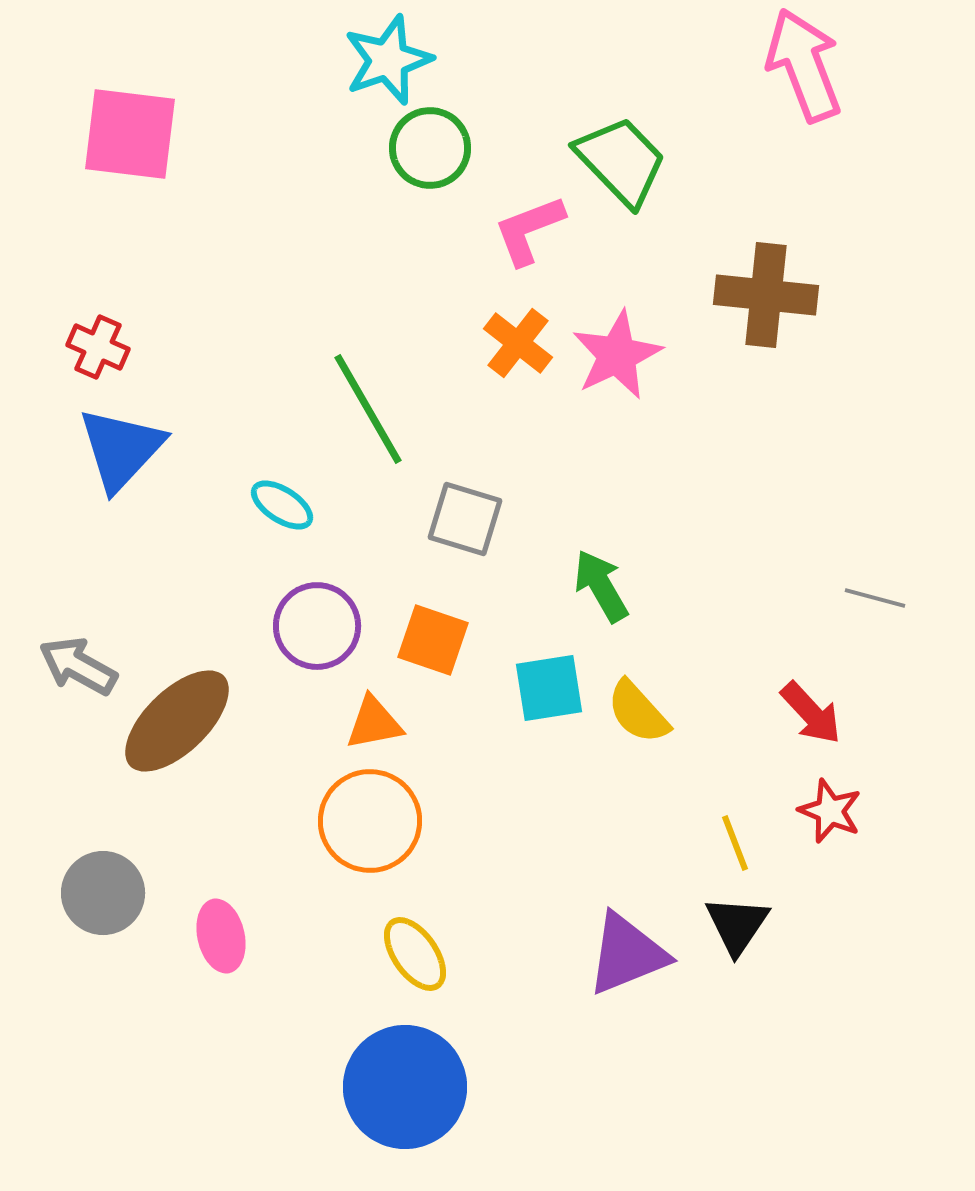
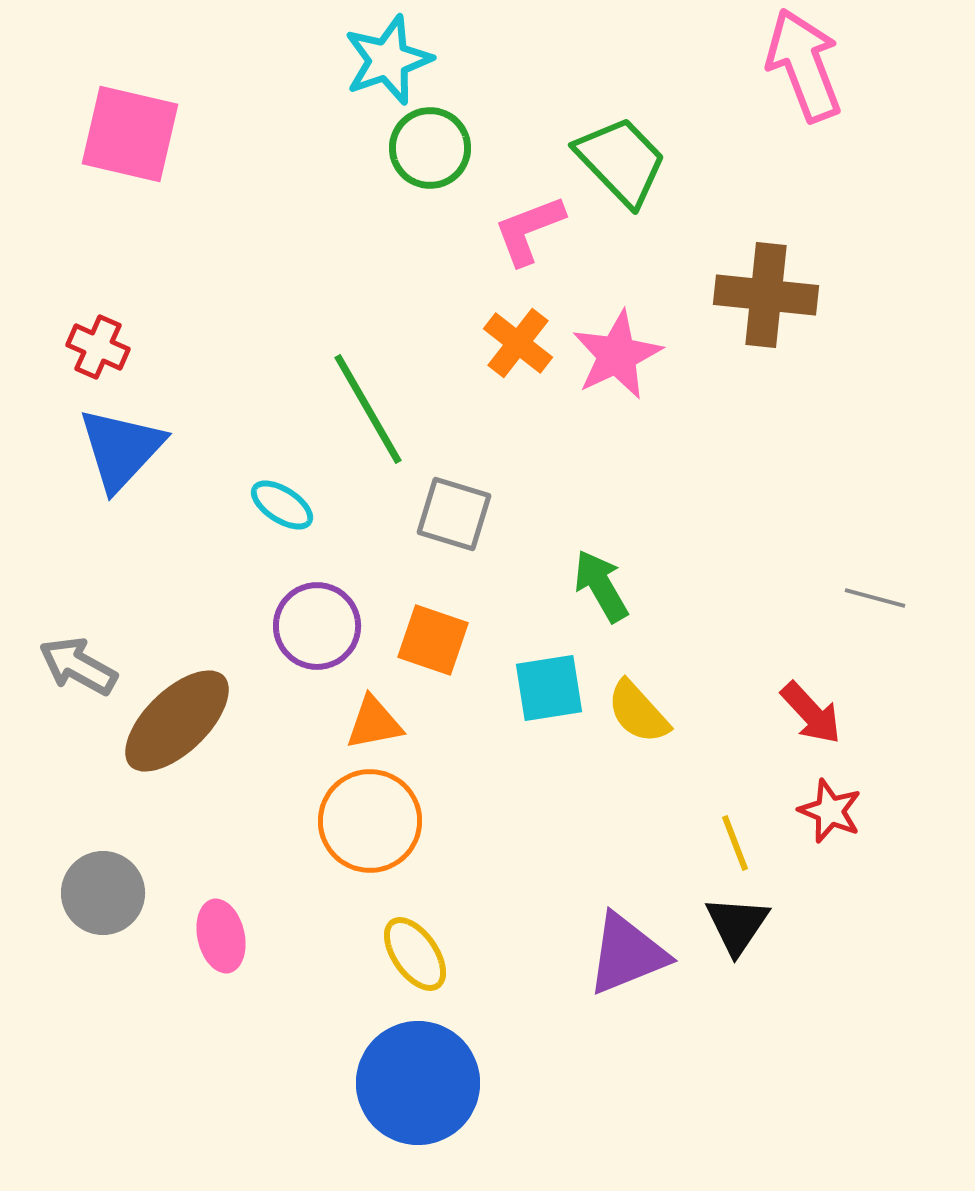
pink square: rotated 6 degrees clockwise
gray square: moved 11 px left, 5 px up
blue circle: moved 13 px right, 4 px up
